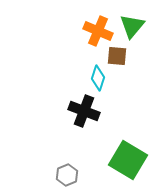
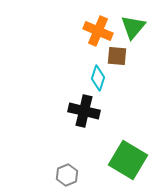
green triangle: moved 1 px right, 1 px down
black cross: rotated 8 degrees counterclockwise
